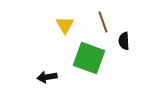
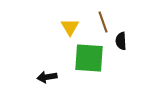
yellow triangle: moved 5 px right, 2 px down
black semicircle: moved 3 px left
green square: rotated 16 degrees counterclockwise
